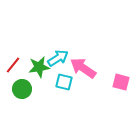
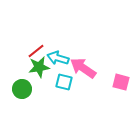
cyan arrow: rotated 130 degrees counterclockwise
red line: moved 23 px right, 14 px up; rotated 12 degrees clockwise
